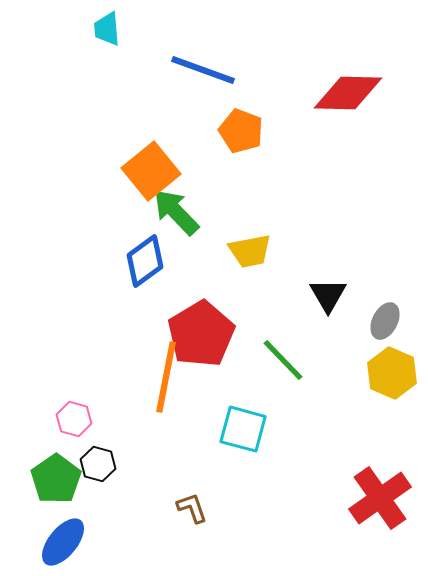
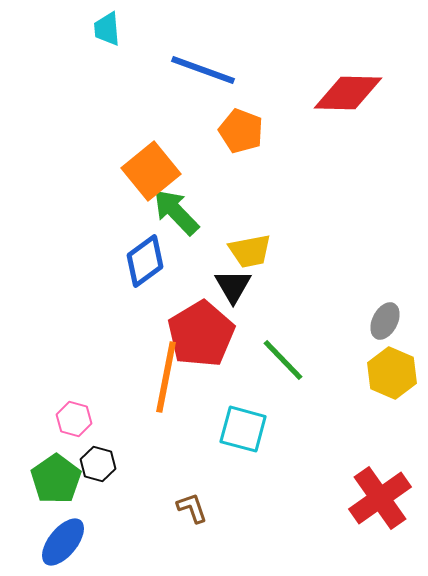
black triangle: moved 95 px left, 9 px up
